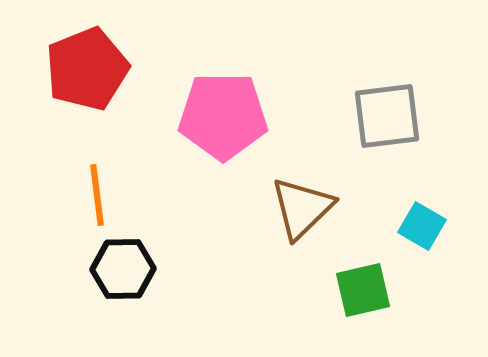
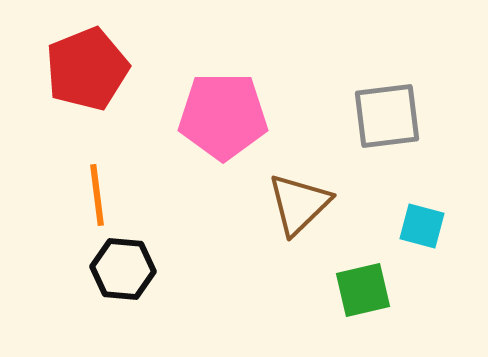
brown triangle: moved 3 px left, 4 px up
cyan square: rotated 15 degrees counterclockwise
black hexagon: rotated 6 degrees clockwise
